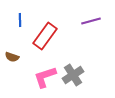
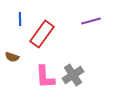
blue line: moved 1 px up
red rectangle: moved 3 px left, 2 px up
pink L-shape: rotated 75 degrees counterclockwise
